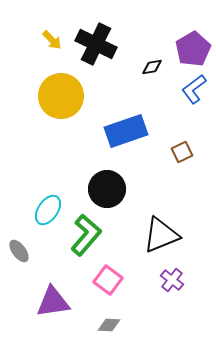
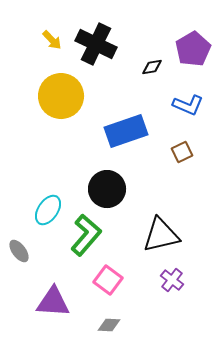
blue L-shape: moved 6 px left, 16 px down; rotated 120 degrees counterclockwise
black triangle: rotated 9 degrees clockwise
purple triangle: rotated 12 degrees clockwise
